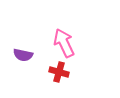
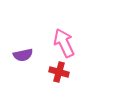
purple semicircle: rotated 24 degrees counterclockwise
